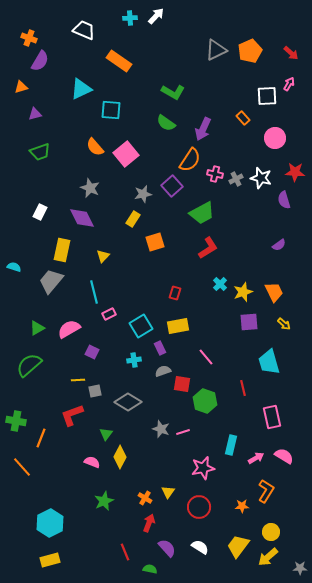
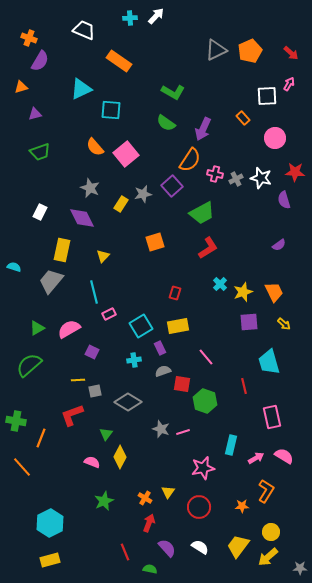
yellow rectangle at (133, 219): moved 12 px left, 15 px up
red line at (243, 388): moved 1 px right, 2 px up
